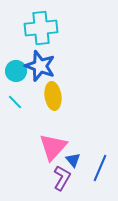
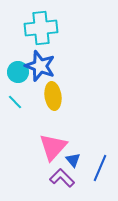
cyan circle: moved 2 px right, 1 px down
purple L-shape: rotated 75 degrees counterclockwise
